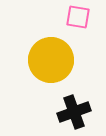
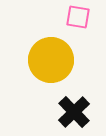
black cross: rotated 24 degrees counterclockwise
